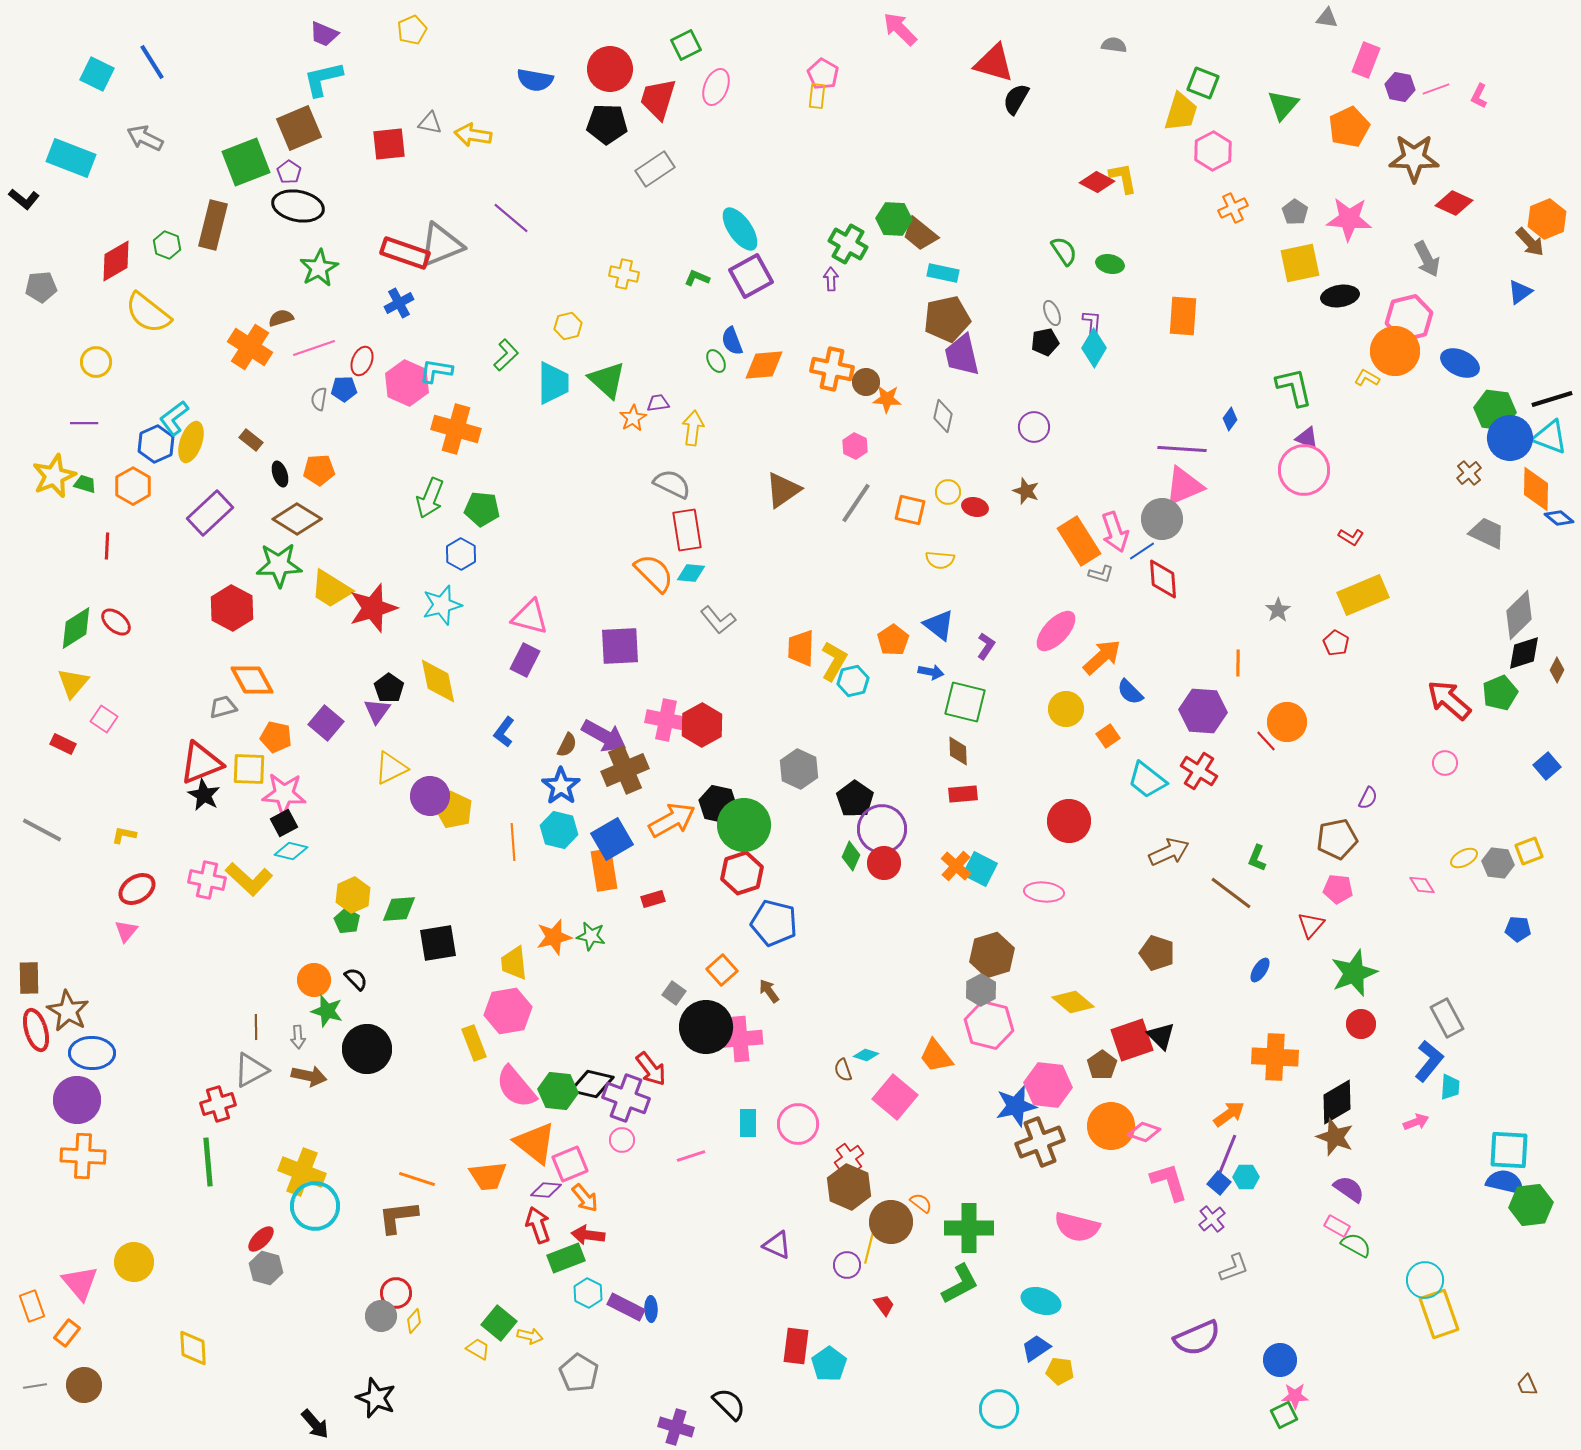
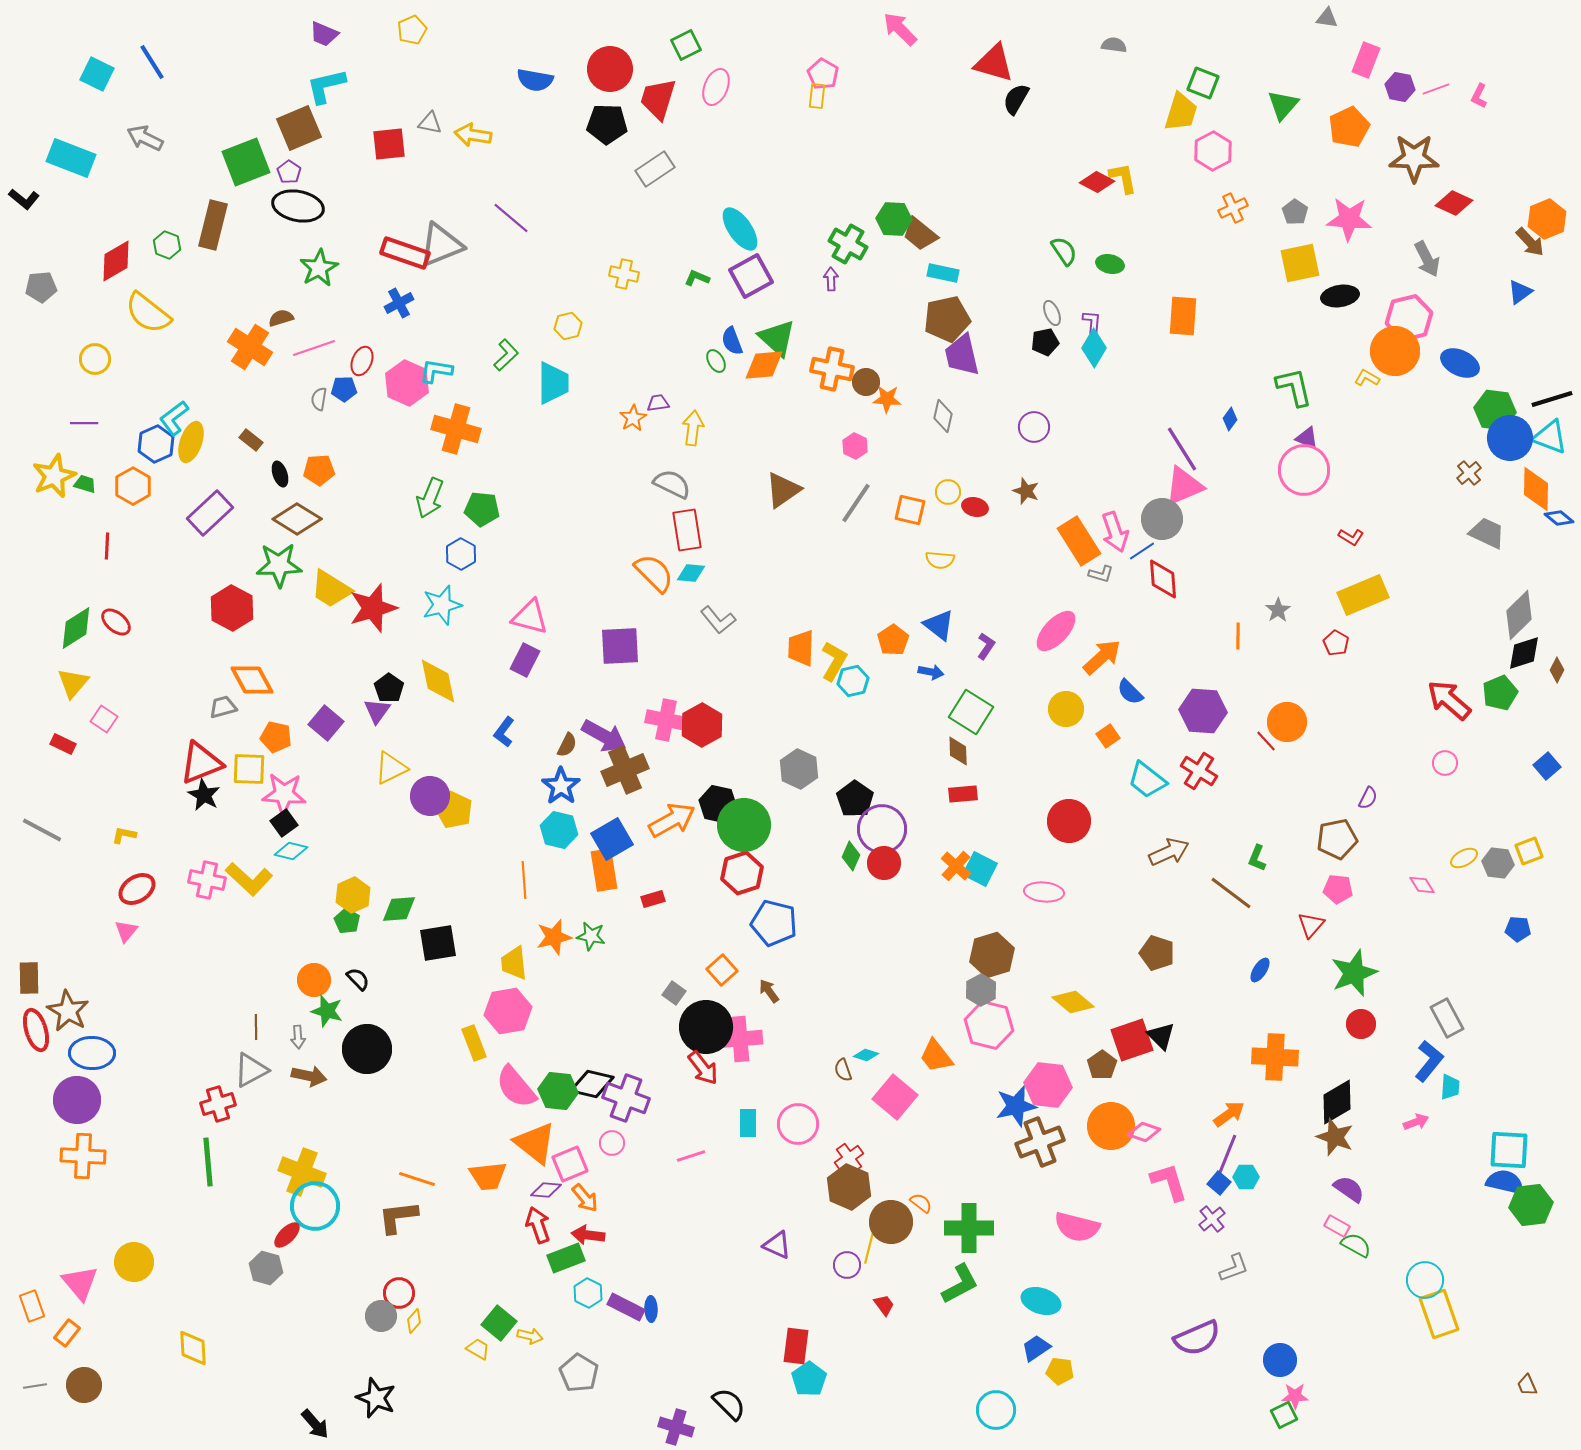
cyan L-shape at (323, 79): moved 3 px right, 7 px down
yellow circle at (96, 362): moved 1 px left, 3 px up
green triangle at (607, 380): moved 170 px right, 42 px up
purple line at (1182, 449): rotated 54 degrees clockwise
orange line at (1238, 663): moved 27 px up
green square at (965, 702): moved 6 px right, 10 px down; rotated 18 degrees clockwise
black square at (284, 823): rotated 8 degrees counterclockwise
orange line at (513, 842): moved 11 px right, 38 px down
black semicircle at (356, 979): moved 2 px right
red arrow at (651, 1069): moved 52 px right, 1 px up
pink circle at (622, 1140): moved 10 px left, 3 px down
red ellipse at (261, 1239): moved 26 px right, 4 px up
red circle at (396, 1293): moved 3 px right
cyan pentagon at (829, 1364): moved 20 px left, 15 px down
cyan circle at (999, 1409): moved 3 px left, 1 px down
